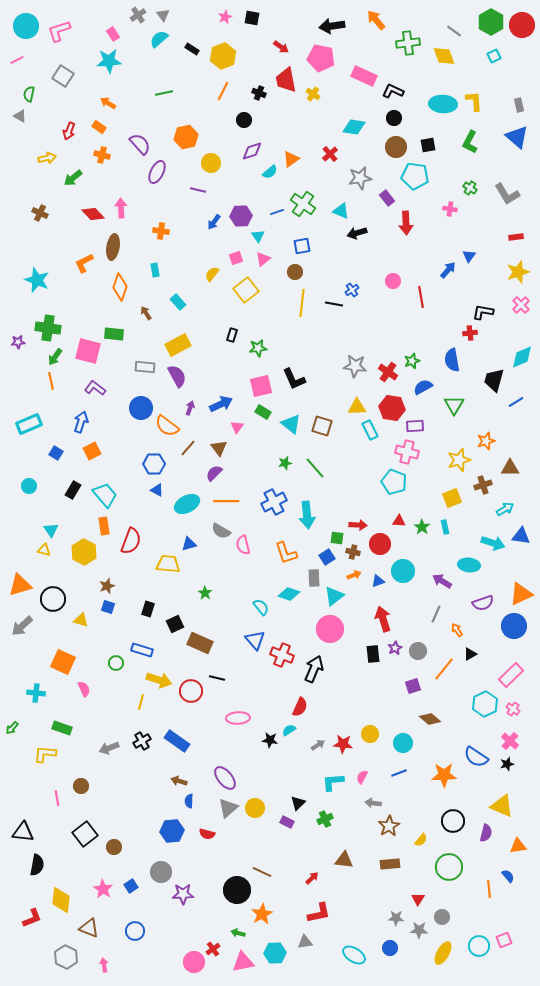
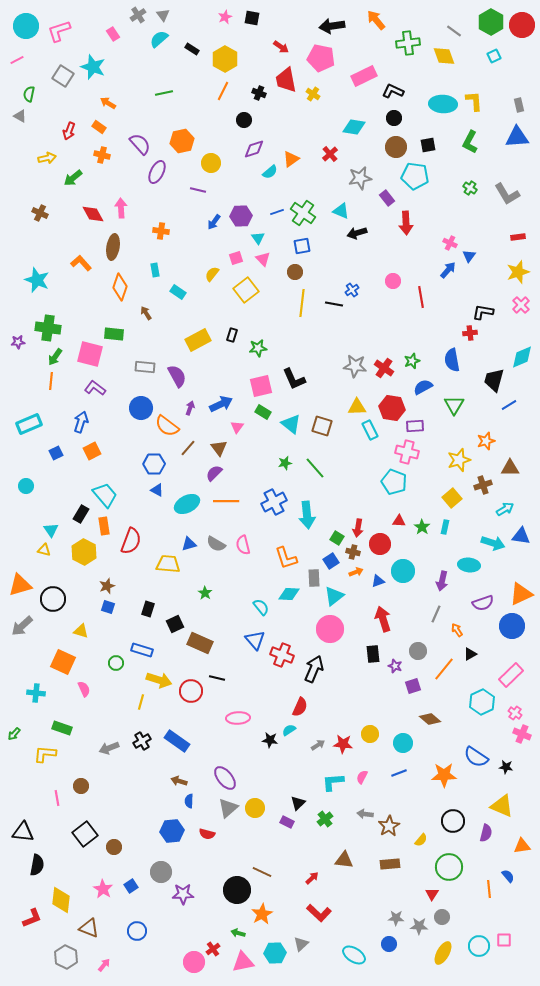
yellow hexagon at (223, 56): moved 2 px right, 3 px down; rotated 10 degrees counterclockwise
cyan star at (109, 61): moved 16 px left, 6 px down; rotated 25 degrees clockwise
pink rectangle at (364, 76): rotated 50 degrees counterclockwise
orange hexagon at (186, 137): moved 4 px left, 4 px down
blue triangle at (517, 137): rotated 45 degrees counterclockwise
purple diamond at (252, 151): moved 2 px right, 2 px up
green cross at (303, 204): moved 9 px down
pink cross at (450, 209): moved 34 px down; rotated 16 degrees clockwise
red diamond at (93, 214): rotated 15 degrees clockwise
cyan triangle at (258, 236): moved 2 px down
red rectangle at (516, 237): moved 2 px right
pink triangle at (263, 259): rotated 35 degrees counterclockwise
orange L-shape at (84, 263): moved 3 px left; rotated 75 degrees clockwise
cyan rectangle at (178, 302): moved 10 px up; rotated 14 degrees counterclockwise
yellow rectangle at (178, 345): moved 20 px right, 5 px up
pink square at (88, 351): moved 2 px right, 3 px down
red cross at (388, 372): moved 4 px left, 4 px up
orange line at (51, 381): rotated 18 degrees clockwise
blue line at (516, 402): moved 7 px left, 3 px down
blue square at (56, 453): rotated 32 degrees clockwise
cyan circle at (29, 486): moved 3 px left
black rectangle at (73, 490): moved 8 px right, 24 px down
yellow square at (452, 498): rotated 18 degrees counterclockwise
red arrow at (358, 525): moved 3 px down; rotated 96 degrees clockwise
cyan rectangle at (445, 527): rotated 24 degrees clockwise
gray semicircle at (221, 531): moved 5 px left, 13 px down
green square at (337, 538): rotated 24 degrees clockwise
orange L-shape at (286, 553): moved 5 px down
blue square at (327, 557): moved 4 px right, 4 px down
orange arrow at (354, 575): moved 2 px right, 3 px up
purple arrow at (442, 581): rotated 108 degrees counterclockwise
cyan diamond at (289, 594): rotated 15 degrees counterclockwise
yellow triangle at (81, 620): moved 11 px down
blue circle at (514, 626): moved 2 px left
purple star at (395, 648): moved 18 px down; rotated 24 degrees counterclockwise
cyan hexagon at (485, 704): moved 3 px left, 2 px up
pink cross at (513, 709): moved 2 px right, 4 px down
green arrow at (12, 728): moved 2 px right, 6 px down
pink cross at (510, 741): moved 12 px right, 7 px up; rotated 18 degrees counterclockwise
black star at (507, 764): moved 1 px left, 3 px down; rotated 24 degrees clockwise
gray arrow at (373, 803): moved 8 px left, 11 px down
green cross at (325, 819): rotated 14 degrees counterclockwise
orange triangle at (518, 846): moved 4 px right
red triangle at (418, 899): moved 14 px right, 5 px up
red L-shape at (319, 913): rotated 55 degrees clockwise
gray star at (419, 930): moved 4 px up
blue circle at (135, 931): moved 2 px right
pink square at (504, 940): rotated 21 degrees clockwise
gray triangle at (305, 942): moved 4 px left, 2 px down; rotated 35 degrees counterclockwise
blue circle at (390, 948): moved 1 px left, 4 px up
pink arrow at (104, 965): rotated 48 degrees clockwise
